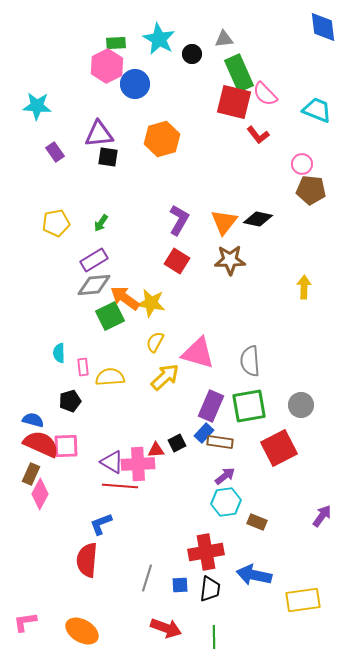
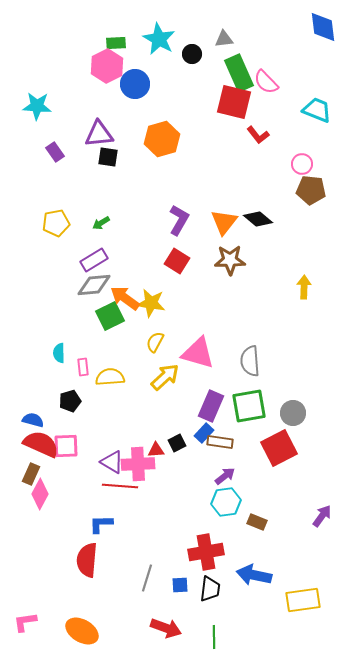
pink semicircle at (265, 94): moved 1 px right, 12 px up
black diamond at (258, 219): rotated 28 degrees clockwise
green arrow at (101, 223): rotated 24 degrees clockwise
gray circle at (301, 405): moved 8 px left, 8 px down
blue L-shape at (101, 524): rotated 20 degrees clockwise
